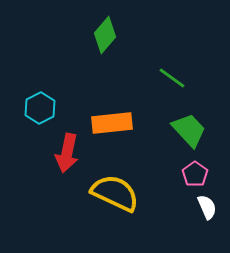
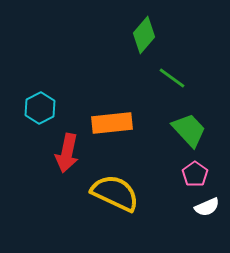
green diamond: moved 39 px right
white semicircle: rotated 90 degrees clockwise
